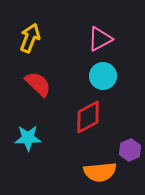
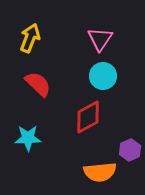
pink triangle: rotated 28 degrees counterclockwise
